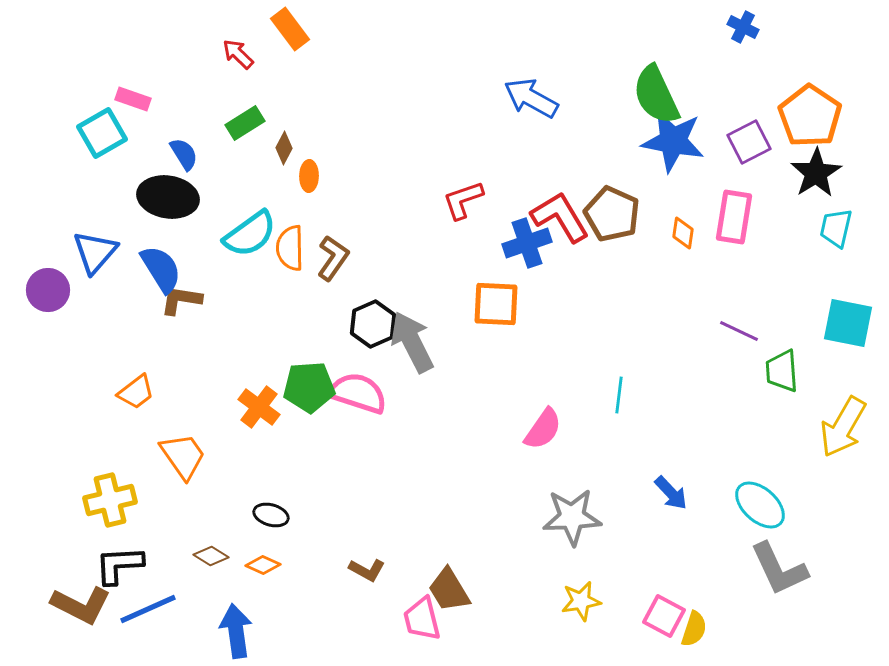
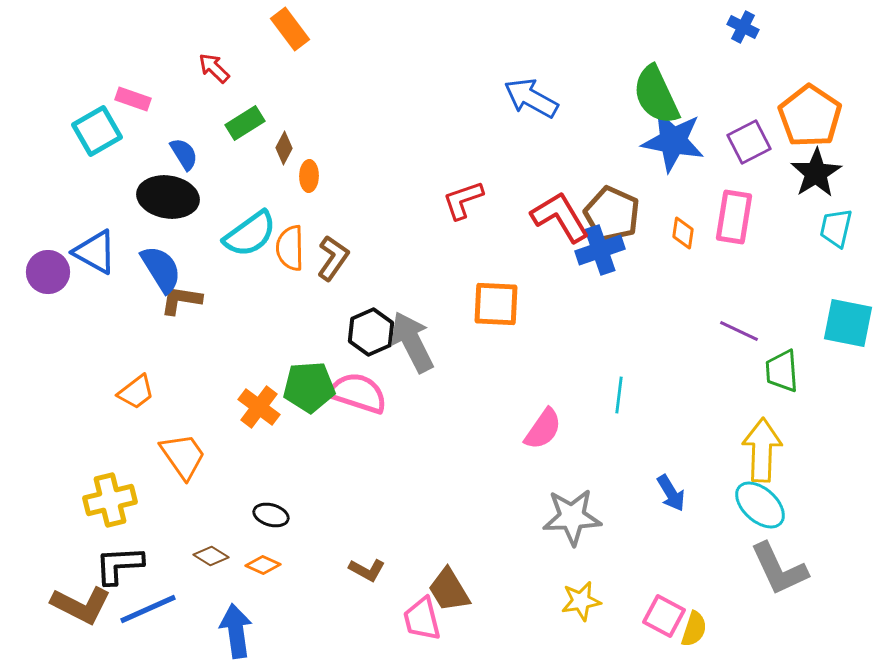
red arrow at (238, 54): moved 24 px left, 14 px down
cyan square at (102, 133): moved 5 px left, 2 px up
blue cross at (527, 243): moved 73 px right, 7 px down
blue triangle at (95, 252): rotated 42 degrees counterclockwise
purple circle at (48, 290): moved 18 px up
black hexagon at (373, 324): moved 2 px left, 8 px down
yellow arrow at (843, 427): moved 81 px left, 23 px down; rotated 152 degrees clockwise
blue arrow at (671, 493): rotated 12 degrees clockwise
